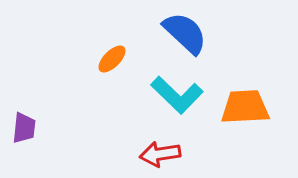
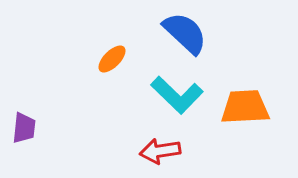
red arrow: moved 3 px up
